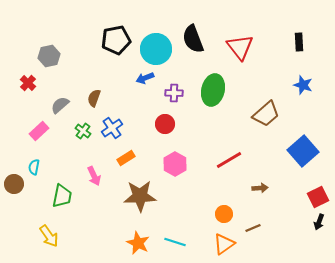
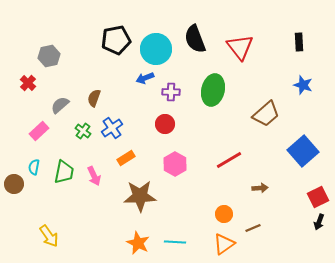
black semicircle: moved 2 px right
purple cross: moved 3 px left, 1 px up
green trapezoid: moved 2 px right, 24 px up
cyan line: rotated 15 degrees counterclockwise
